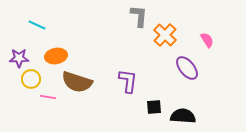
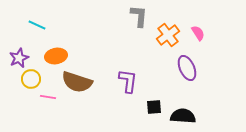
orange cross: moved 3 px right; rotated 10 degrees clockwise
pink semicircle: moved 9 px left, 7 px up
purple star: rotated 24 degrees counterclockwise
purple ellipse: rotated 15 degrees clockwise
